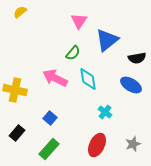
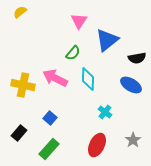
cyan diamond: rotated 10 degrees clockwise
yellow cross: moved 8 px right, 5 px up
black rectangle: moved 2 px right
gray star: moved 4 px up; rotated 14 degrees counterclockwise
